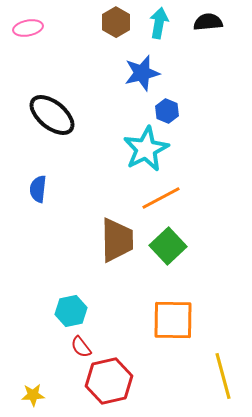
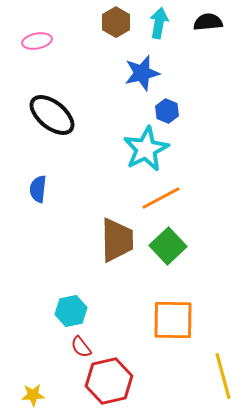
pink ellipse: moved 9 px right, 13 px down
